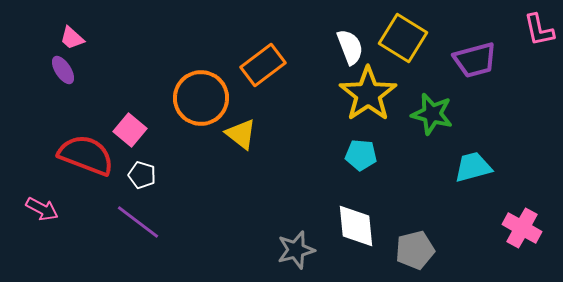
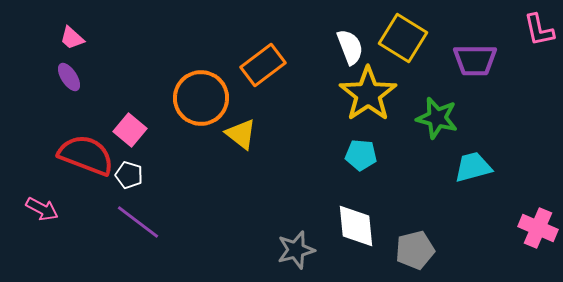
purple trapezoid: rotated 15 degrees clockwise
purple ellipse: moved 6 px right, 7 px down
green star: moved 5 px right, 4 px down
white pentagon: moved 13 px left
pink cross: moved 16 px right; rotated 6 degrees counterclockwise
